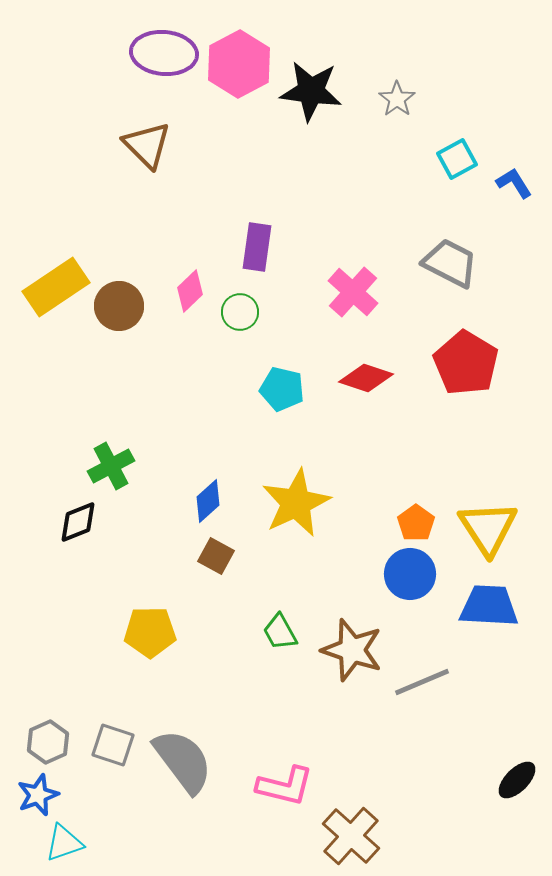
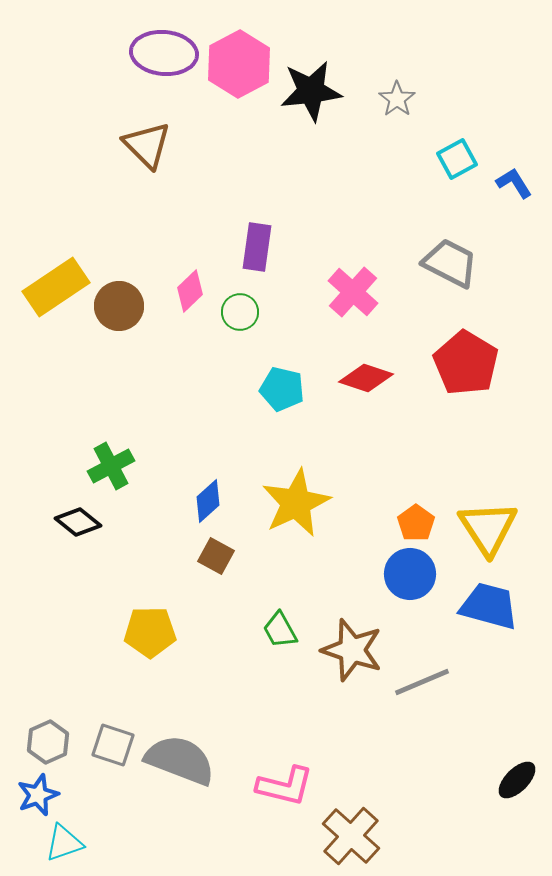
black star: rotated 14 degrees counterclockwise
black diamond: rotated 60 degrees clockwise
blue trapezoid: rotated 12 degrees clockwise
green trapezoid: moved 2 px up
gray semicircle: moved 3 px left, 1 px up; rotated 32 degrees counterclockwise
